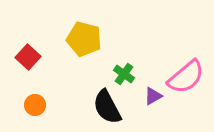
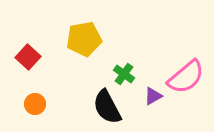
yellow pentagon: rotated 24 degrees counterclockwise
orange circle: moved 1 px up
